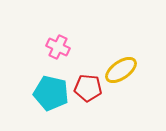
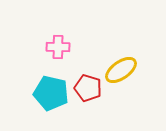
pink cross: rotated 25 degrees counterclockwise
red pentagon: rotated 12 degrees clockwise
